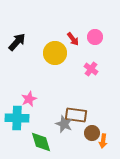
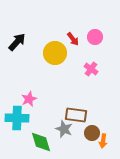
gray star: moved 5 px down
